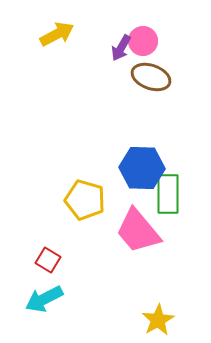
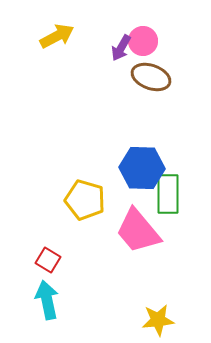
yellow arrow: moved 2 px down
cyan arrow: moved 3 px right, 1 px down; rotated 105 degrees clockwise
yellow star: rotated 24 degrees clockwise
